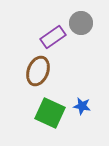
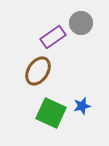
brown ellipse: rotated 12 degrees clockwise
blue star: rotated 24 degrees counterclockwise
green square: moved 1 px right
